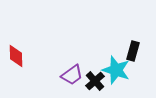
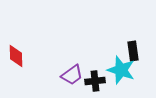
black rectangle: rotated 24 degrees counterclockwise
cyan star: moved 5 px right
black cross: rotated 36 degrees clockwise
